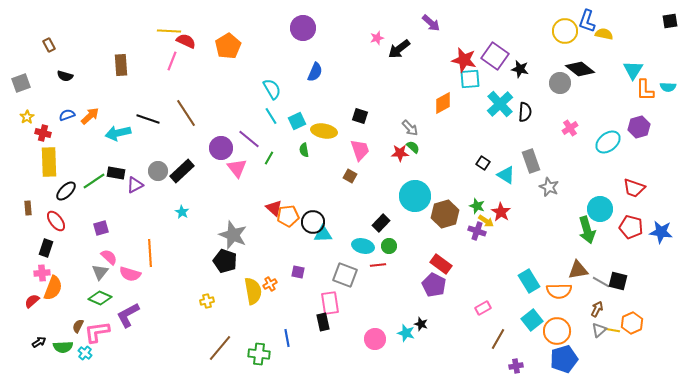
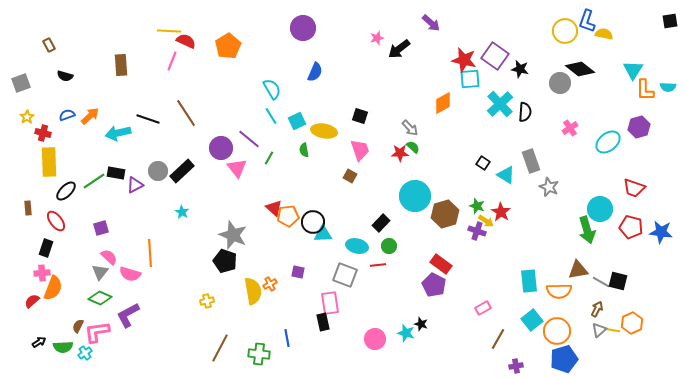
cyan ellipse at (363, 246): moved 6 px left
cyan rectangle at (529, 281): rotated 25 degrees clockwise
brown line at (220, 348): rotated 12 degrees counterclockwise
cyan cross at (85, 353): rotated 16 degrees clockwise
